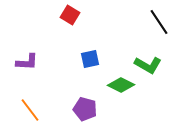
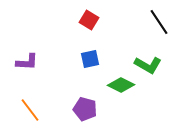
red square: moved 19 px right, 5 px down
